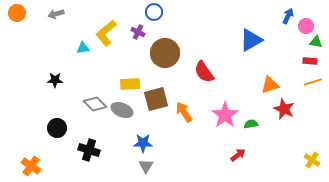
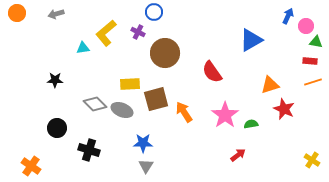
red semicircle: moved 8 px right
